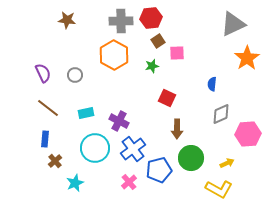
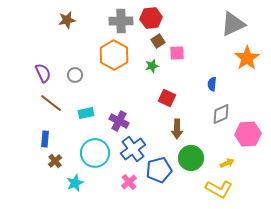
brown star: rotated 18 degrees counterclockwise
brown line: moved 3 px right, 5 px up
cyan circle: moved 5 px down
